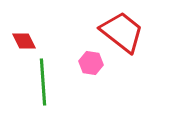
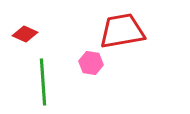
red trapezoid: moved 1 px up; rotated 48 degrees counterclockwise
red diamond: moved 1 px right, 7 px up; rotated 40 degrees counterclockwise
